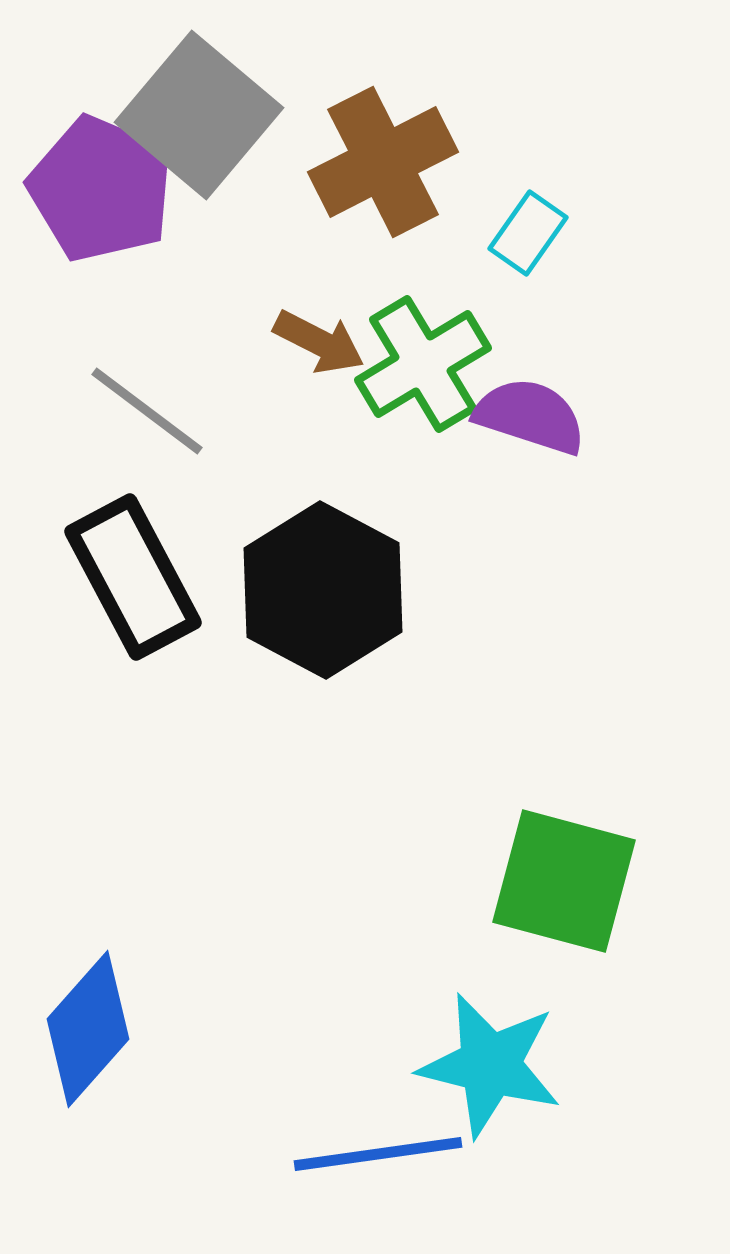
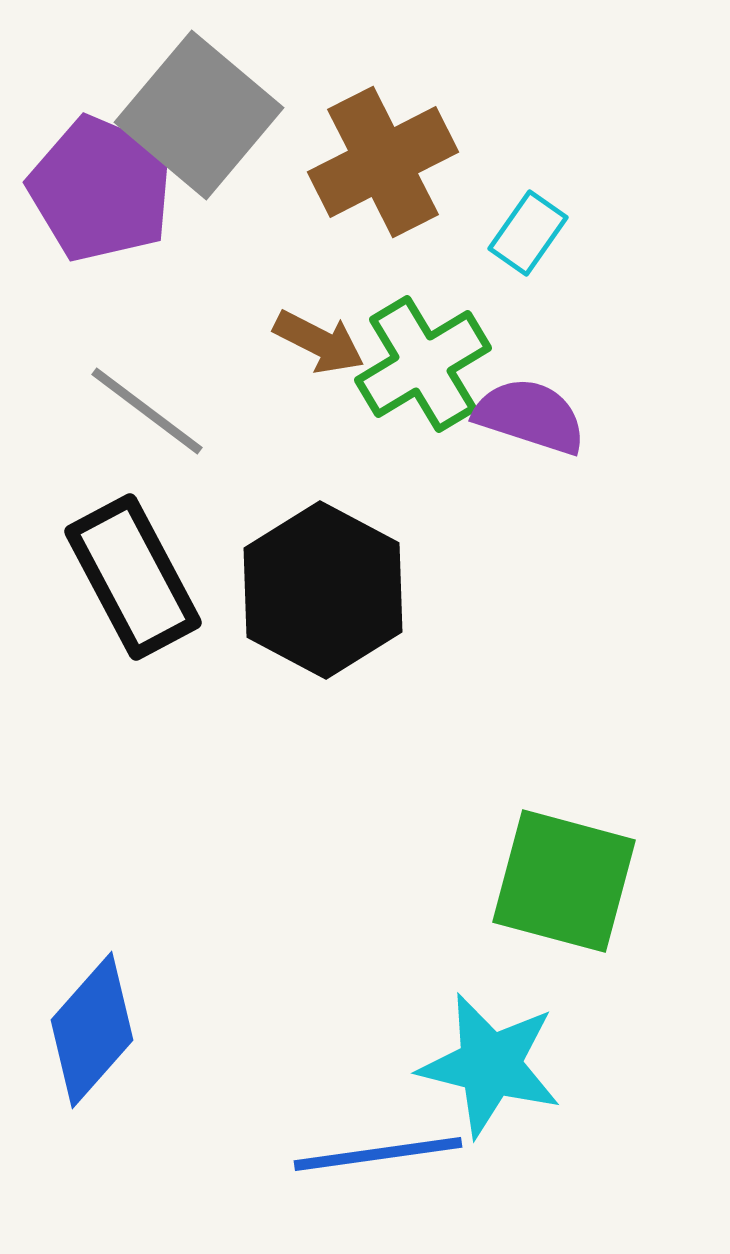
blue diamond: moved 4 px right, 1 px down
